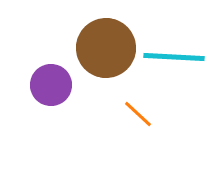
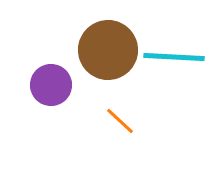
brown circle: moved 2 px right, 2 px down
orange line: moved 18 px left, 7 px down
